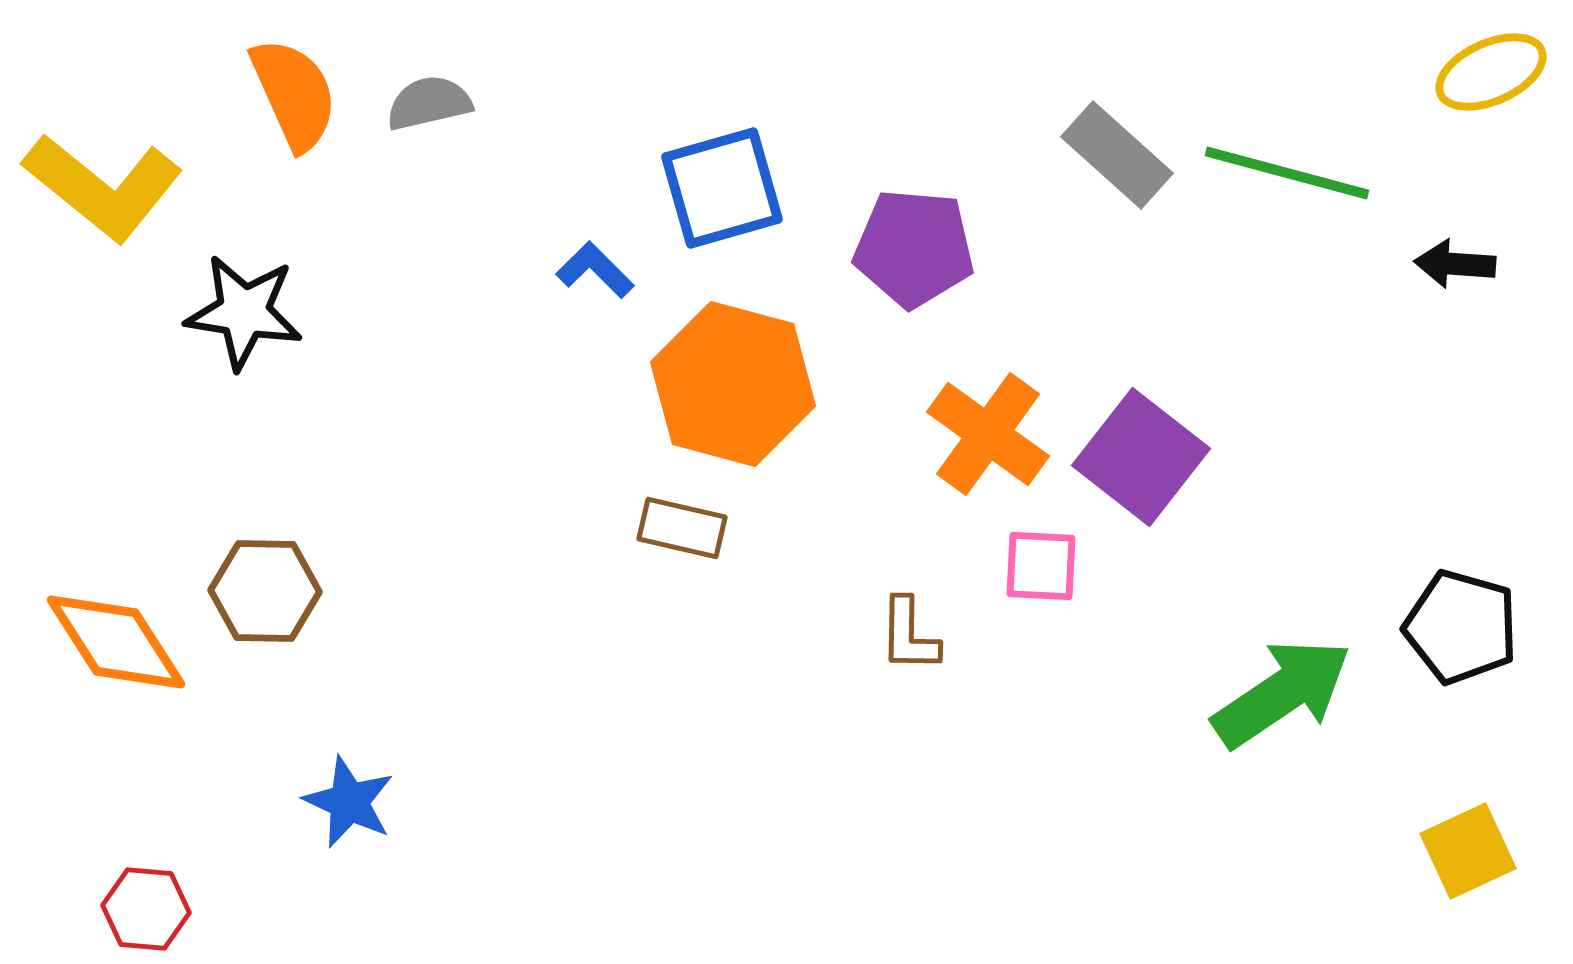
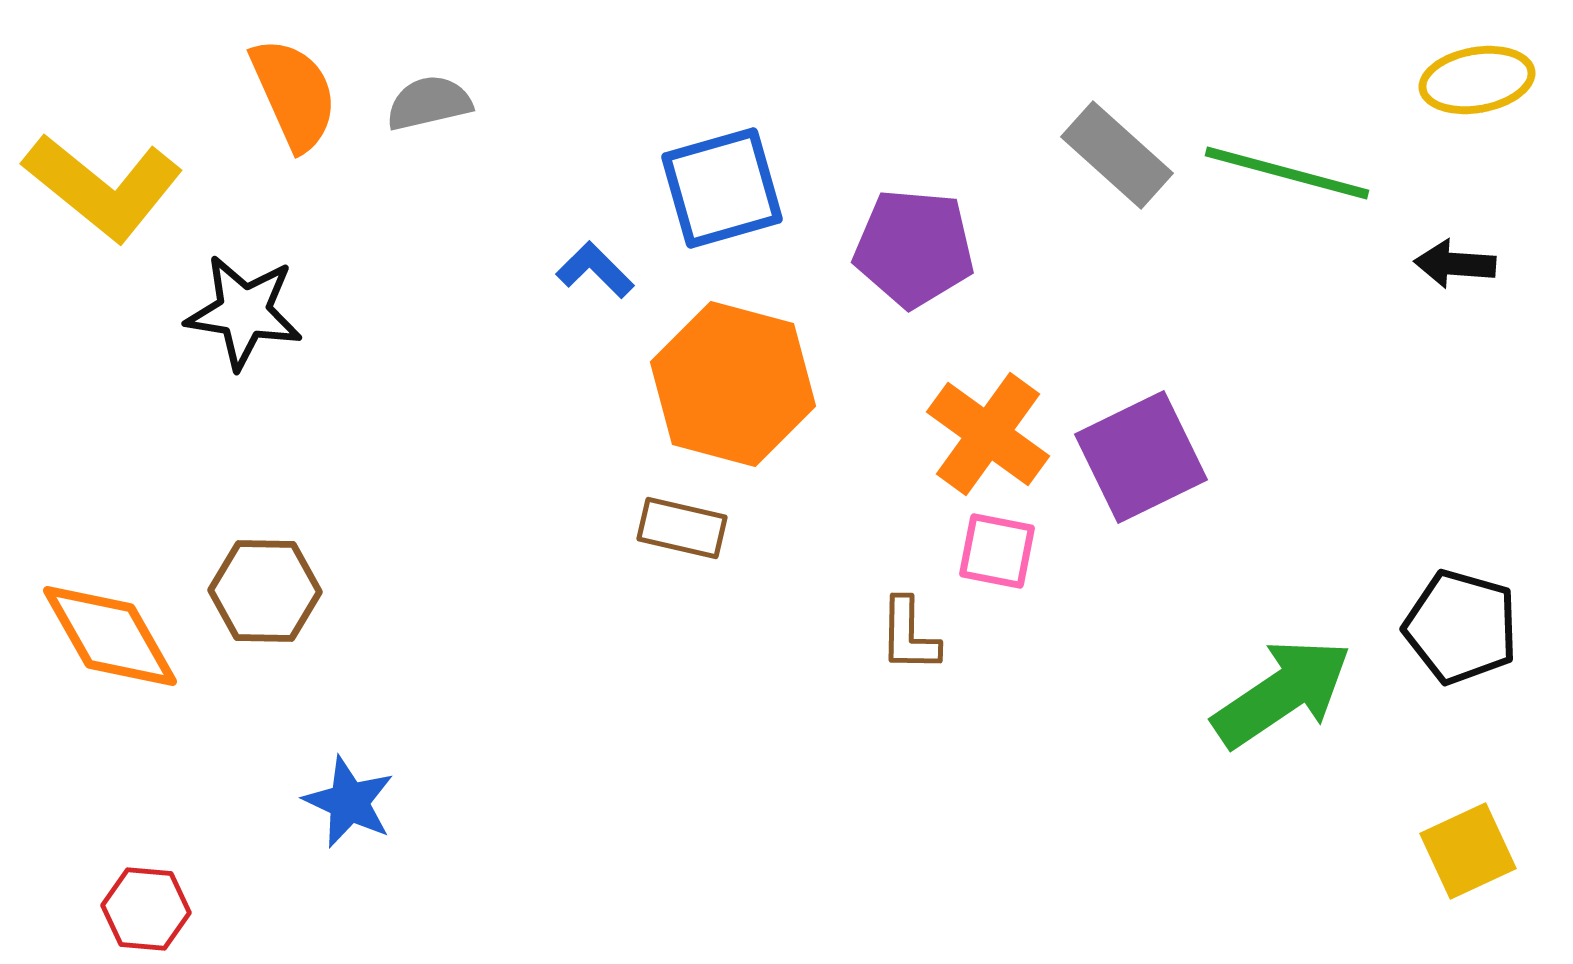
yellow ellipse: moved 14 px left, 8 px down; rotated 14 degrees clockwise
purple square: rotated 26 degrees clockwise
pink square: moved 44 px left, 15 px up; rotated 8 degrees clockwise
orange diamond: moved 6 px left, 6 px up; rotated 3 degrees clockwise
